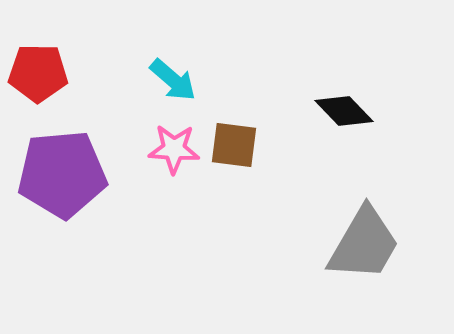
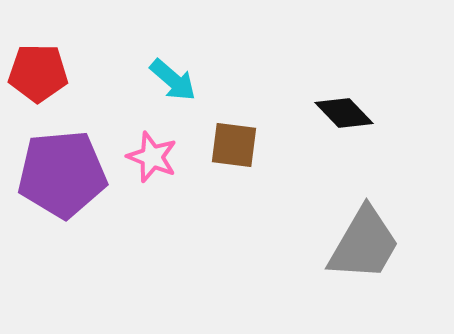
black diamond: moved 2 px down
pink star: moved 22 px left, 8 px down; rotated 18 degrees clockwise
